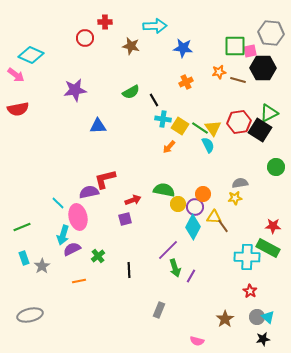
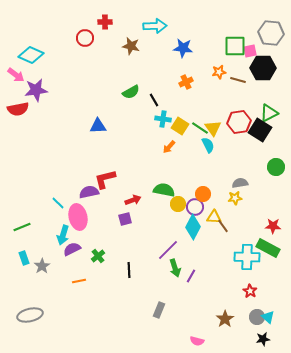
purple star at (75, 90): moved 39 px left
